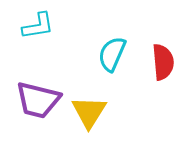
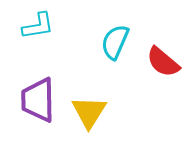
cyan semicircle: moved 3 px right, 12 px up
red semicircle: rotated 135 degrees clockwise
purple trapezoid: rotated 75 degrees clockwise
